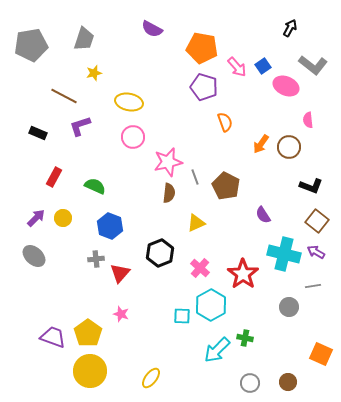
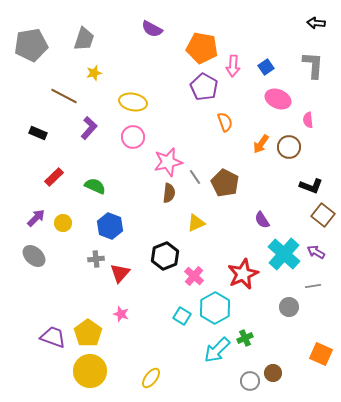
black arrow at (290, 28): moved 26 px right, 5 px up; rotated 114 degrees counterclockwise
gray L-shape at (313, 65): rotated 124 degrees counterclockwise
blue square at (263, 66): moved 3 px right, 1 px down
pink arrow at (237, 67): moved 4 px left, 1 px up; rotated 45 degrees clockwise
pink ellipse at (286, 86): moved 8 px left, 13 px down
purple pentagon at (204, 87): rotated 12 degrees clockwise
yellow ellipse at (129, 102): moved 4 px right
purple L-shape at (80, 126): moved 9 px right, 2 px down; rotated 150 degrees clockwise
red rectangle at (54, 177): rotated 18 degrees clockwise
gray line at (195, 177): rotated 14 degrees counterclockwise
brown pentagon at (226, 186): moved 1 px left, 3 px up
purple semicircle at (263, 215): moved 1 px left, 5 px down
yellow circle at (63, 218): moved 5 px down
brown square at (317, 221): moved 6 px right, 6 px up
black hexagon at (160, 253): moved 5 px right, 3 px down
cyan cross at (284, 254): rotated 28 degrees clockwise
pink cross at (200, 268): moved 6 px left, 8 px down
red star at (243, 274): rotated 12 degrees clockwise
cyan hexagon at (211, 305): moved 4 px right, 3 px down
cyan square at (182, 316): rotated 30 degrees clockwise
green cross at (245, 338): rotated 35 degrees counterclockwise
brown circle at (288, 382): moved 15 px left, 9 px up
gray circle at (250, 383): moved 2 px up
